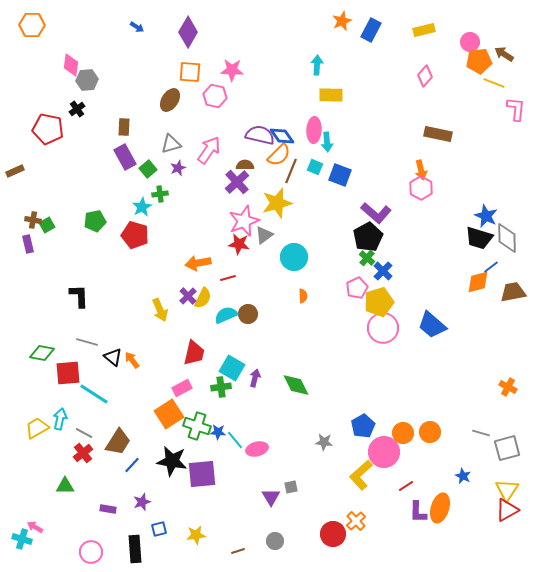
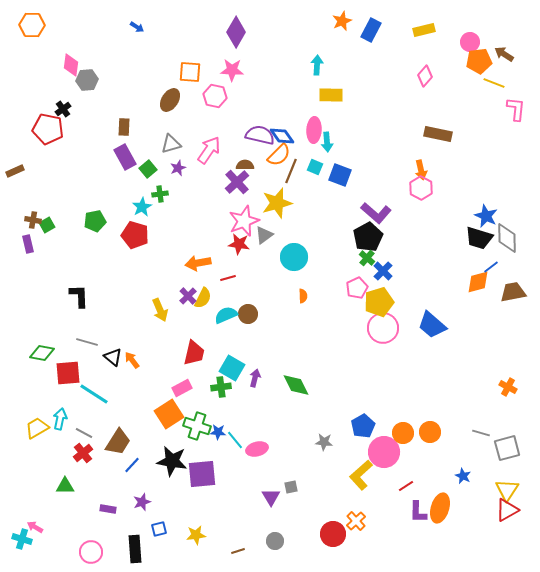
purple diamond at (188, 32): moved 48 px right
black cross at (77, 109): moved 14 px left
